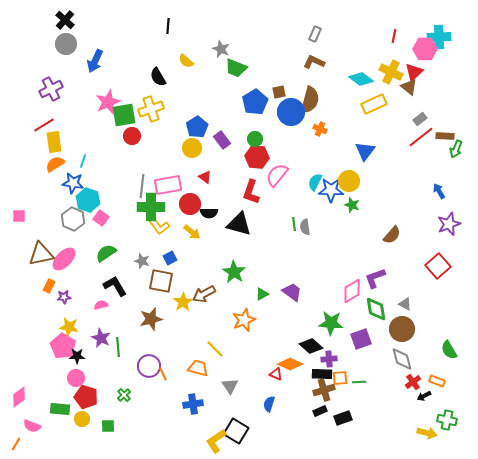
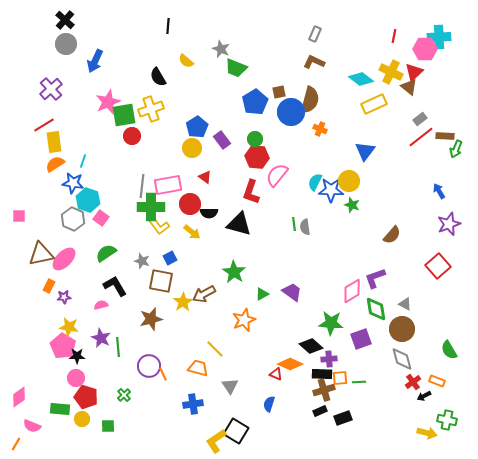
purple cross at (51, 89): rotated 15 degrees counterclockwise
